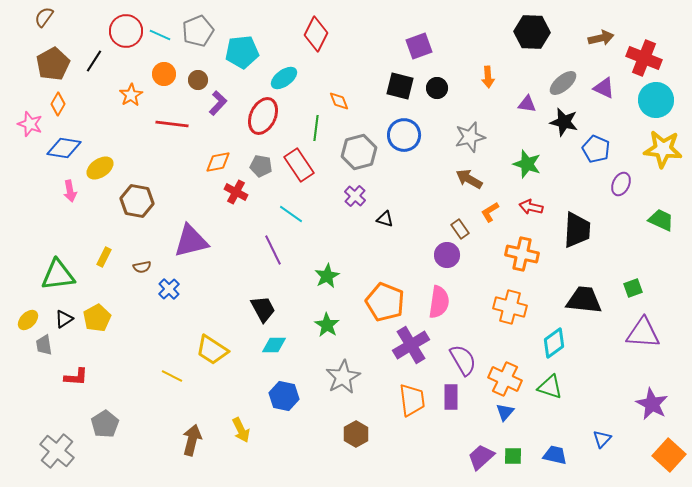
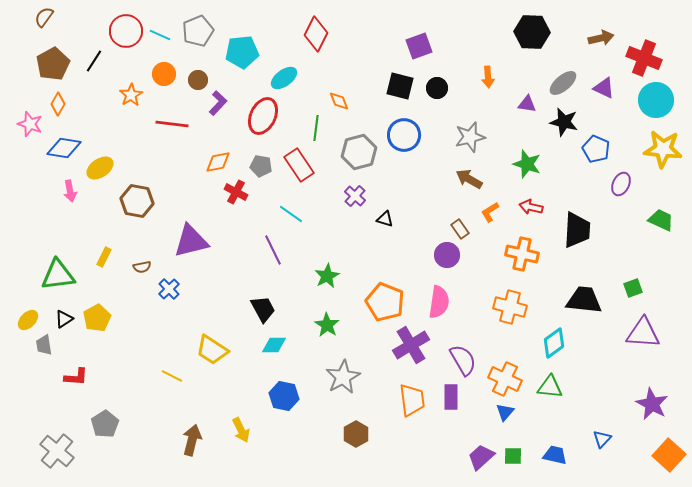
green triangle at (550, 387): rotated 12 degrees counterclockwise
